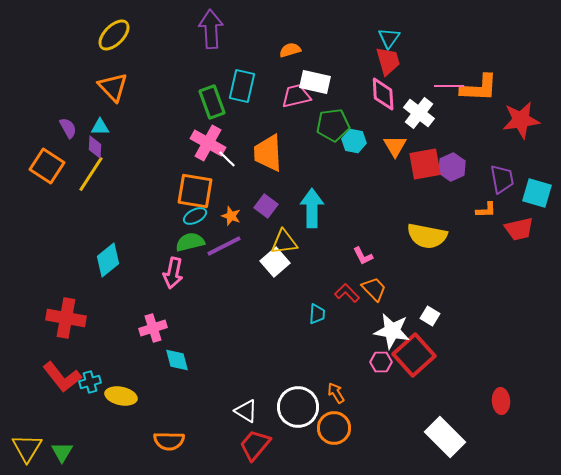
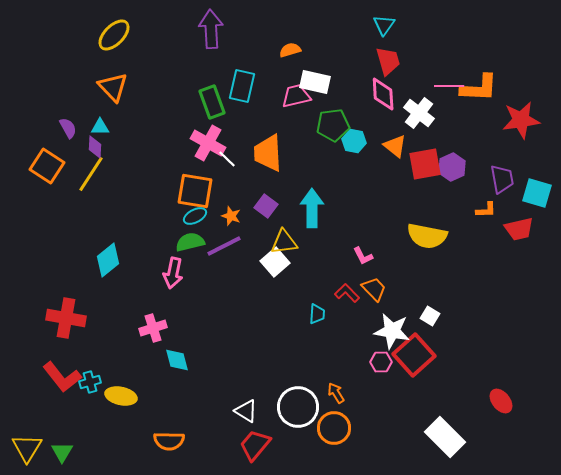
cyan triangle at (389, 38): moved 5 px left, 13 px up
orange triangle at (395, 146): rotated 20 degrees counterclockwise
red ellipse at (501, 401): rotated 35 degrees counterclockwise
